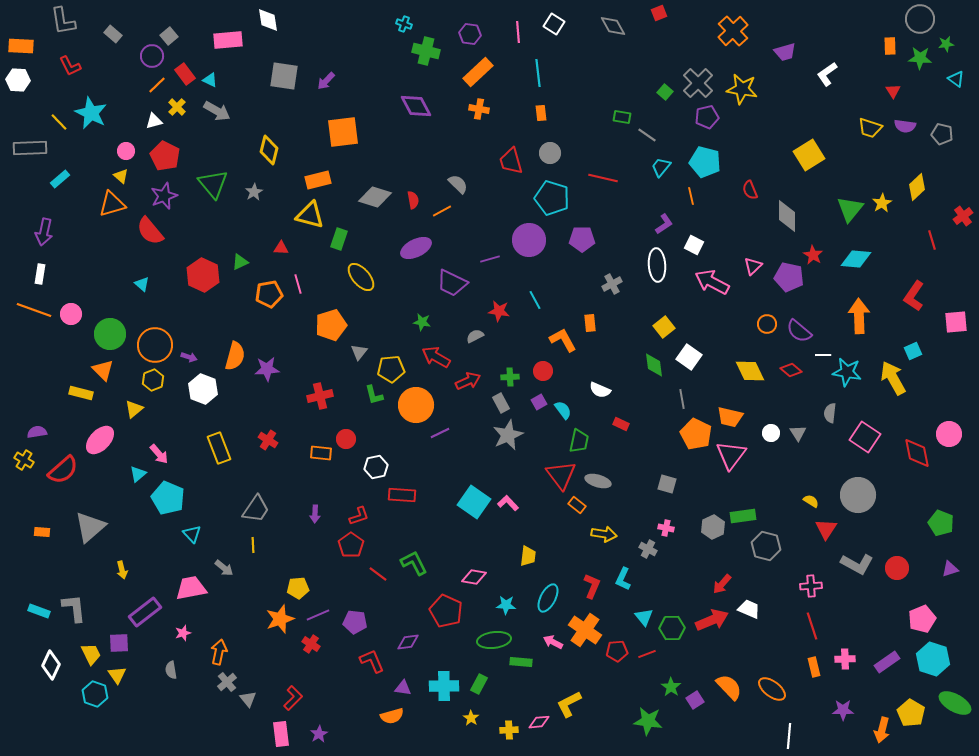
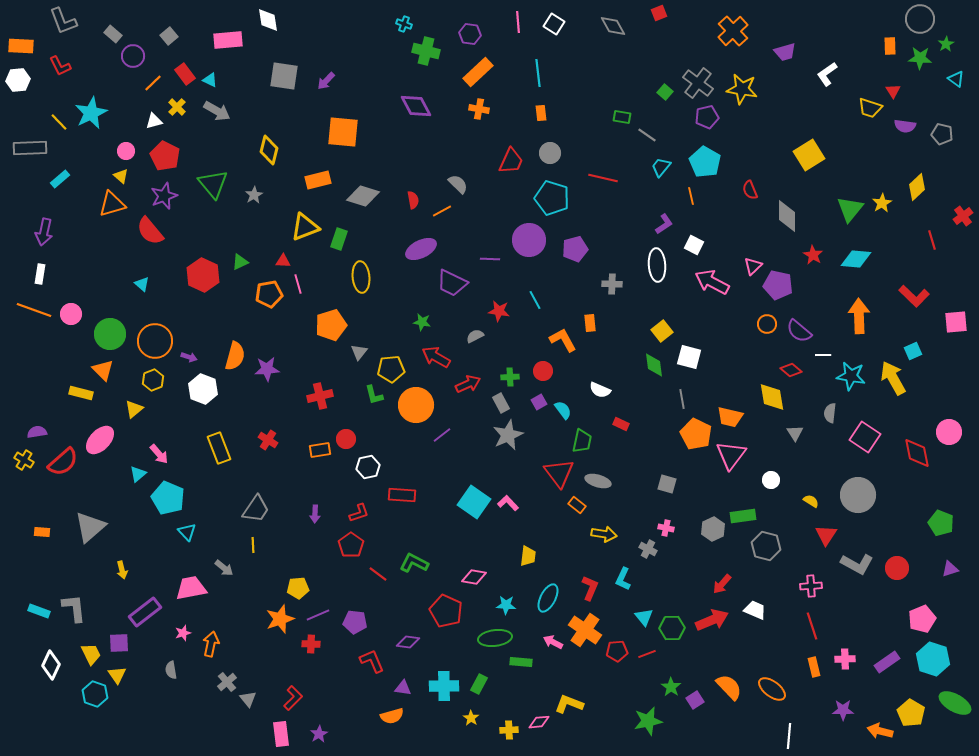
gray L-shape at (63, 21): rotated 12 degrees counterclockwise
pink line at (518, 32): moved 10 px up
green star at (946, 44): rotated 21 degrees counterclockwise
purple circle at (152, 56): moved 19 px left
red L-shape at (70, 66): moved 10 px left
white hexagon at (18, 80): rotated 10 degrees counterclockwise
gray cross at (698, 83): rotated 8 degrees counterclockwise
orange line at (157, 85): moved 4 px left, 2 px up
cyan star at (91, 113): rotated 20 degrees clockwise
yellow trapezoid at (870, 128): moved 20 px up
orange square at (343, 132): rotated 12 degrees clockwise
red trapezoid at (511, 161): rotated 140 degrees counterclockwise
cyan pentagon at (705, 162): rotated 16 degrees clockwise
gray star at (254, 192): moved 3 px down
gray diamond at (375, 197): moved 12 px left, 1 px up
yellow triangle at (310, 215): moved 5 px left, 12 px down; rotated 36 degrees counterclockwise
purple pentagon at (582, 239): moved 7 px left, 10 px down; rotated 15 degrees counterclockwise
red triangle at (281, 248): moved 2 px right, 13 px down
purple ellipse at (416, 248): moved 5 px right, 1 px down
purple line at (490, 259): rotated 18 degrees clockwise
yellow ellipse at (361, 277): rotated 36 degrees clockwise
purple pentagon at (789, 277): moved 11 px left, 8 px down
gray cross at (612, 284): rotated 30 degrees clockwise
red L-shape at (914, 296): rotated 80 degrees counterclockwise
yellow square at (664, 327): moved 2 px left, 4 px down
orange circle at (155, 345): moved 4 px up
white square at (689, 357): rotated 20 degrees counterclockwise
yellow diamond at (750, 371): moved 22 px right, 26 px down; rotated 16 degrees clockwise
cyan star at (847, 372): moved 4 px right, 4 px down
red arrow at (468, 381): moved 3 px down
purple line at (440, 433): moved 2 px right, 2 px down; rotated 12 degrees counterclockwise
white circle at (771, 433): moved 47 px down
gray triangle at (798, 433): moved 3 px left
pink circle at (949, 434): moved 2 px up
green trapezoid at (579, 441): moved 3 px right
orange rectangle at (321, 453): moved 1 px left, 3 px up; rotated 15 degrees counterclockwise
white hexagon at (376, 467): moved 8 px left
red semicircle at (63, 470): moved 8 px up
red triangle at (561, 475): moved 2 px left, 2 px up
red L-shape at (359, 516): moved 3 px up
gray hexagon at (713, 527): moved 2 px down
red triangle at (826, 529): moved 6 px down
cyan triangle at (192, 534): moved 5 px left, 2 px up
green L-shape at (414, 563): rotated 36 degrees counterclockwise
red L-shape at (592, 586): moved 2 px left, 2 px down
white trapezoid at (749, 609): moved 6 px right, 1 px down
green ellipse at (494, 640): moved 1 px right, 2 px up
purple diamond at (408, 642): rotated 15 degrees clockwise
red cross at (311, 644): rotated 30 degrees counterclockwise
orange arrow at (219, 652): moved 8 px left, 8 px up
yellow L-shape at (569, 704): rotated 48 degrees clockwise
green star at (648, 721): rotated 20 degrees counterclockwise
orange arrow at (882, 730): moved 2 px left, 1 px down; rotated 90 degrees clockwise
